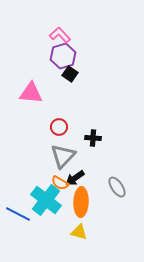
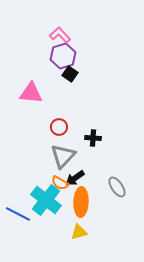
yellow triangle: rotated 30 degrees counterclockwise
